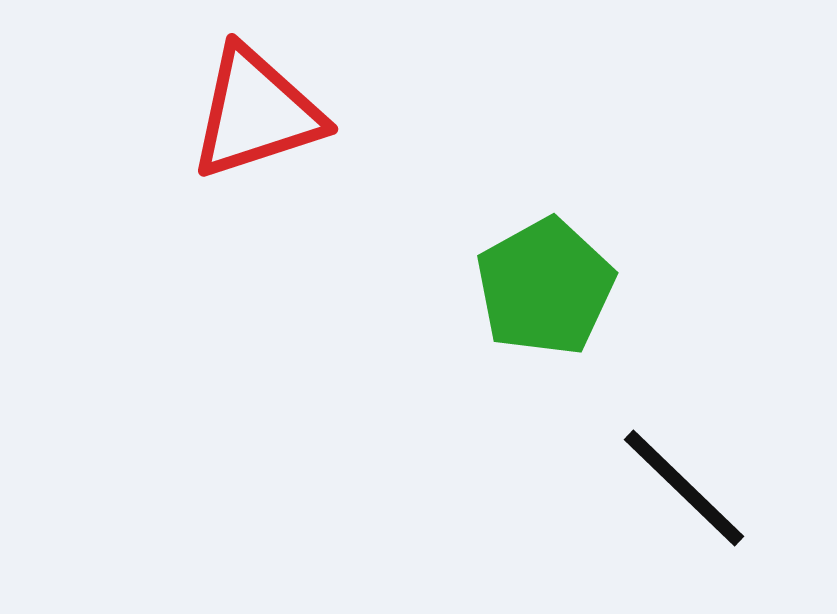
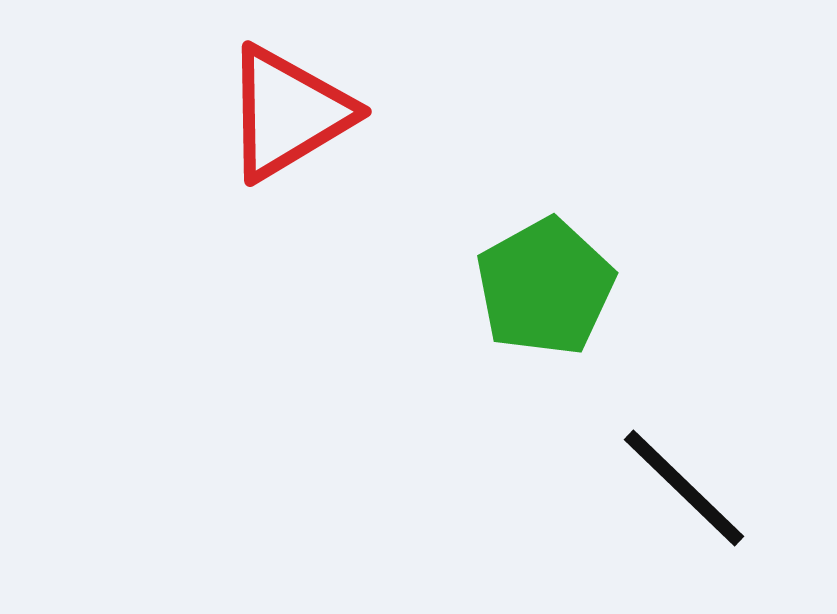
red triangle: moved 32 px right; rotated 13 degrees counterclockwise
